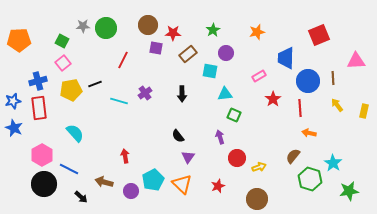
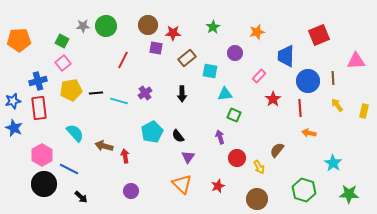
green circle at (106, 28): moved 2 px up
green star at (213, 30): moved 3 px up
purple circle at (226, 53): moved 9 px right
brown rectangle at (188, 54): moved 1 px left, 4 px down
blue trapezoid at (286, 58): moved 2 px up
pink rectangle at (259, 76): rotated 16 degrees counterclockwise
black line at (95, 84): moved 1 px right, 9 px down; rotated 16 degrees clockwise
brown semicircle at (293, 156): moved 16 px left, 6 px up
yellow arrow at (259, 167): rotated 80 degrees clockwise
green hexagon at (310, 179): moved 6 px left, 11 px down
cyan pentagon at (153, 180): moved 1 px left, 48 px up
brown arrow at (104, 182): moved 36 px up
green star at (349, 191): moved 3 px down; rotated 12 degrees clockwise
